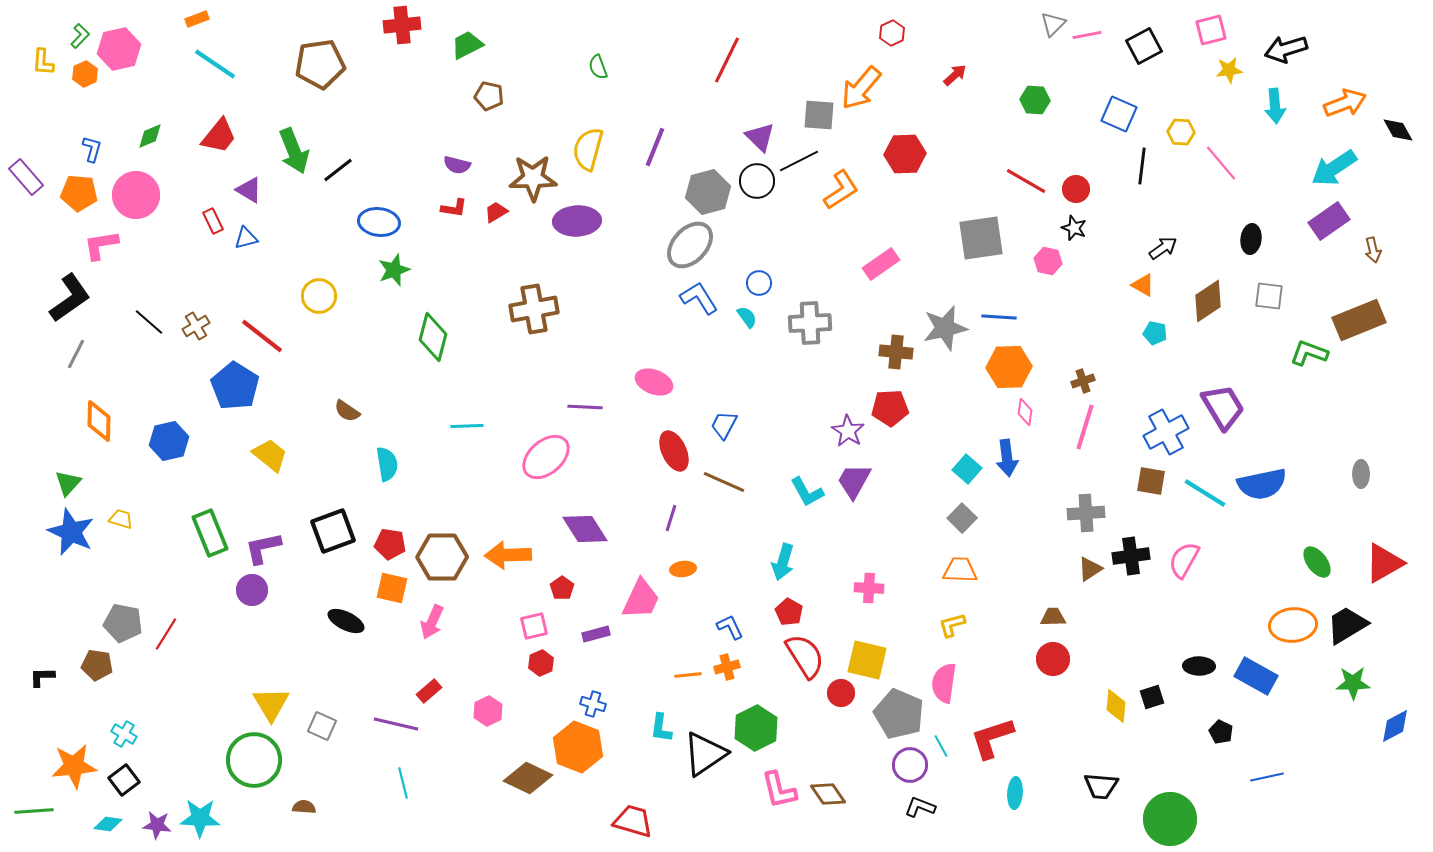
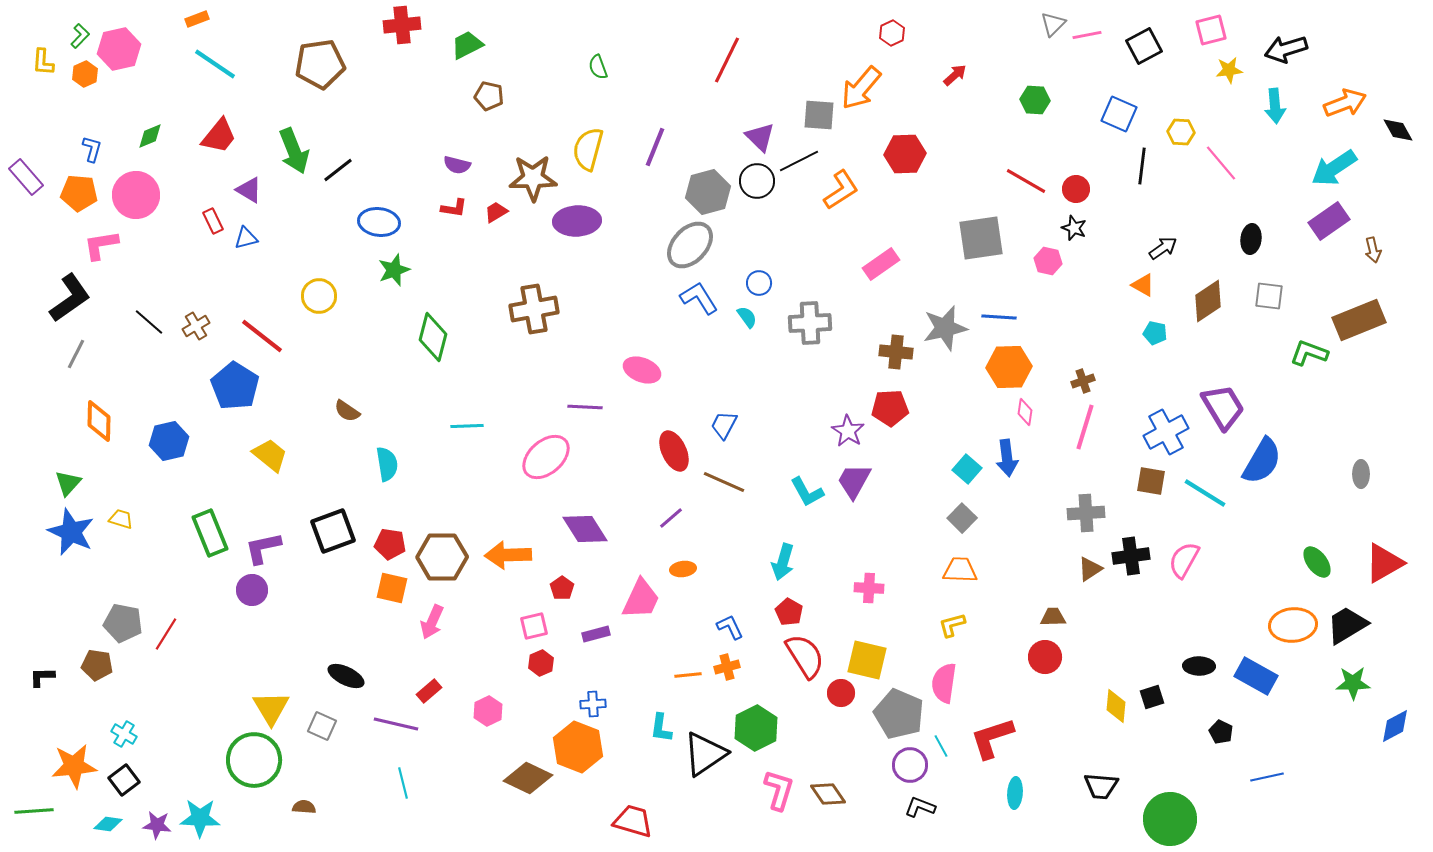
pink ellipse at (654, 382): moved 12 px left, 12 px up
blue semicircle at (1262, 484): moved 23 px up; rotated 48 degrees counterclockwise
purple line at (671, 518): rotated 32 degrees clockwise
black ellipse at (346, 621): moved 55 px down
red circle at (1053, 659): moved 8 px left, 2 px up
yellow triangle at (271, 704): moved 4 px down
blue cross at (593, 704): rotated 20 degrees counterclockwise
pink L-shape at (779, 790): rotated 150 degrees counterclockwise
